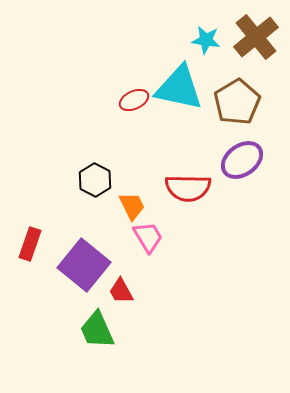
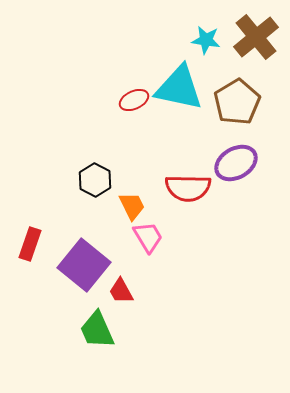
purple ellipse: moved 6 px left, 3 px down; rotated 6 degrees clockwise
